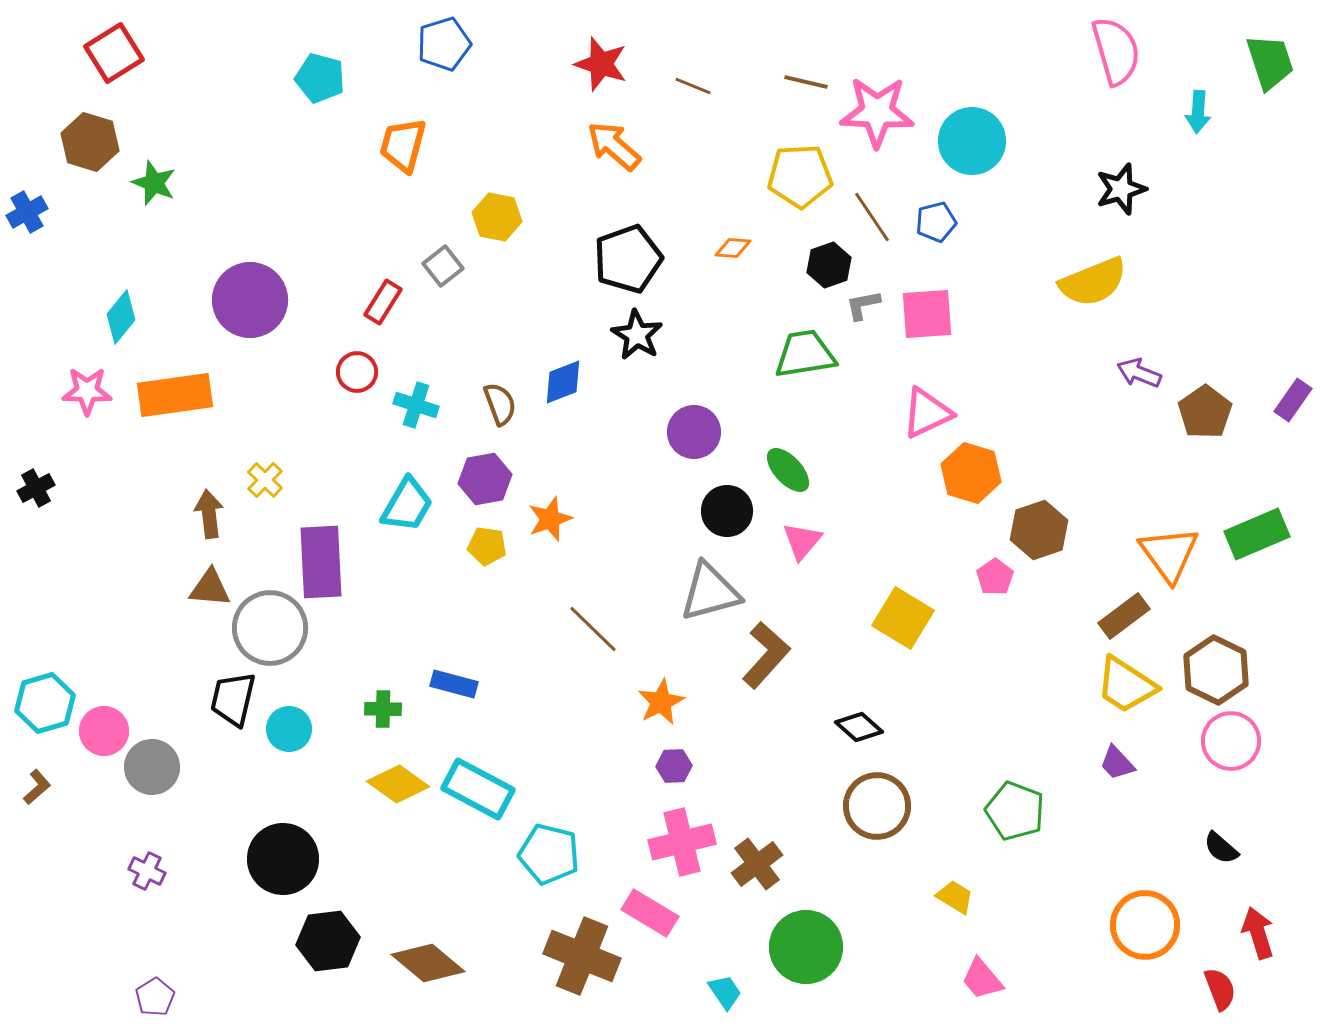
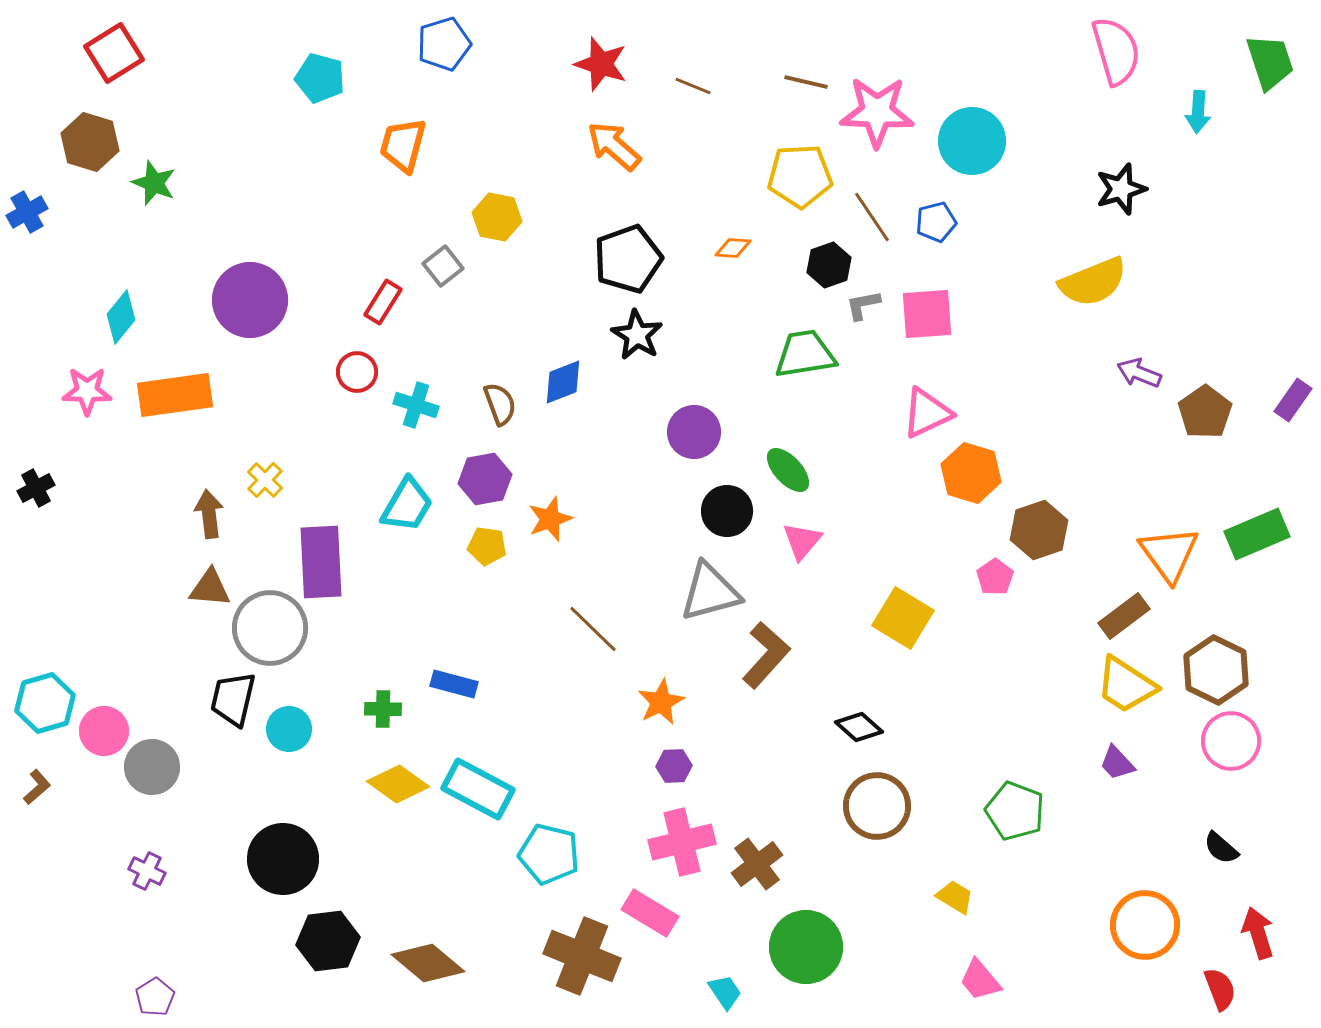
pink trapezoid at (982, 979): moved 2 px left, 1 px down
